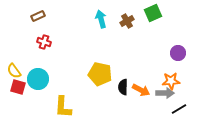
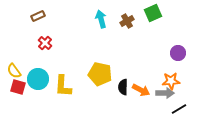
red cross: moved 1 px right, 1 px down; rotated 24 degrees clockwise
yellow L-shape: moved 21 px up
